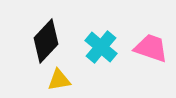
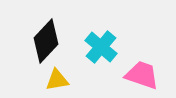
pink trapezoid: moved 9 px left, 27 px down
yellow triangle: moved 2 px left
